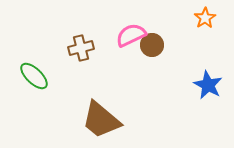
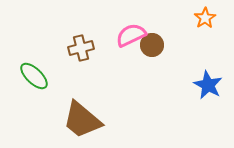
brown trapezoid: moved 19 px left
